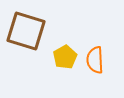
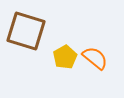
orange semicircle: moved 2 px up; rotated 132 degrees clockwise
